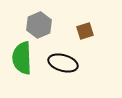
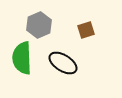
brown square: moved 1 px right, 1 px up
black ellipse: rotated 16 degrees clockwise
